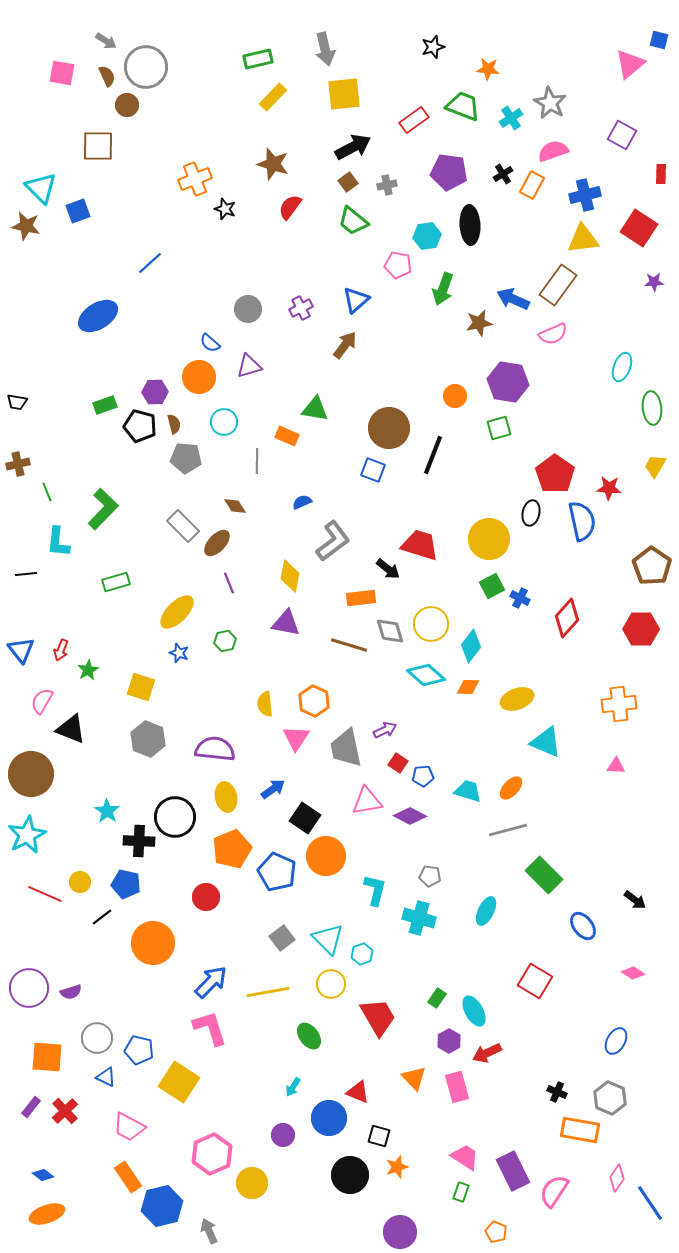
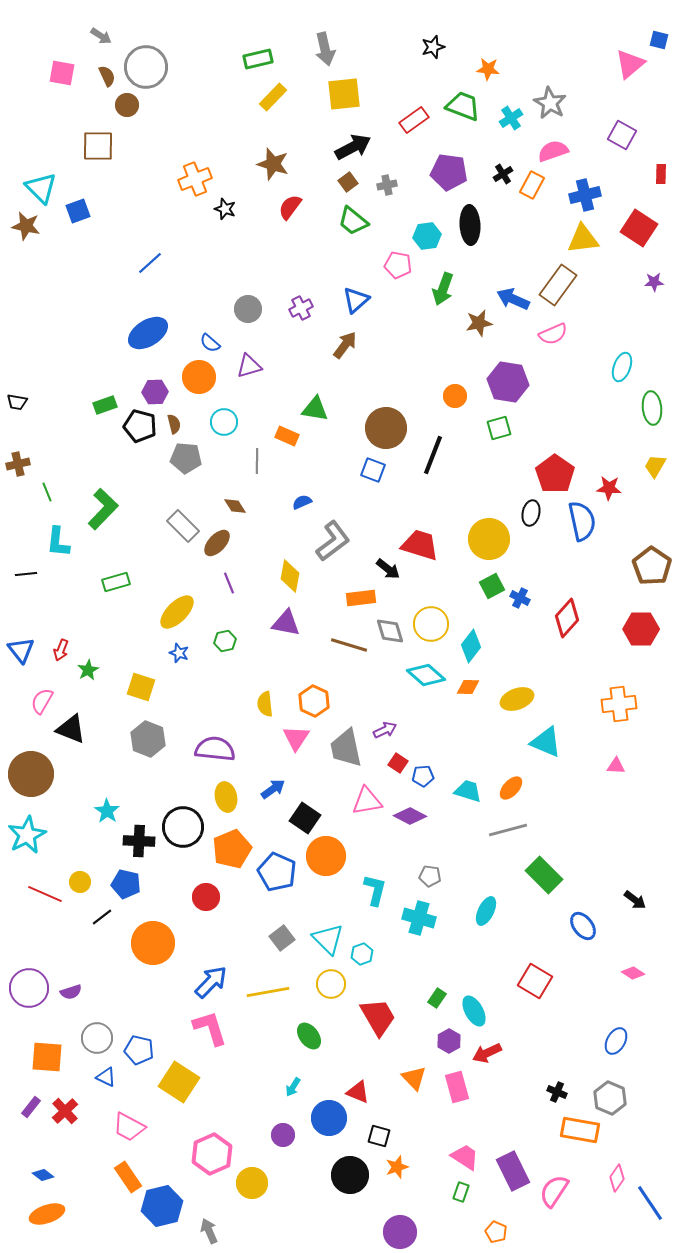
gray arrow at (106, 41): moved 5 px left, 5 px up
blue ellipse at (98, 316): moved 50 px right, 17 px down
brown circle at (389, 428): moved 3 px left
black circle at (175, 817): moved 8 px right, 10 px down
